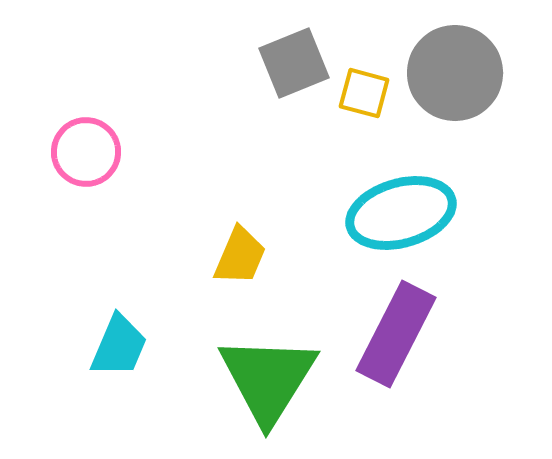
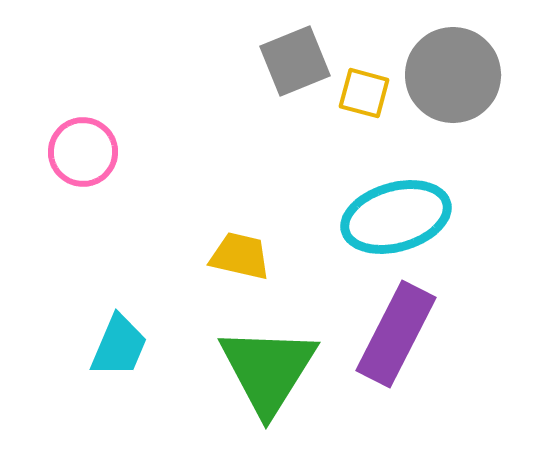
gray square: moved 1 px right, 2 px up
gray circle: moved 2 px left, 2 px down
pink circle: moved 3 px left
cyan ellipse: moved 5 px left, 4 px down
yellow trapezoid: rotated 100 degrees counterclockwise
green triangle: moved 9 px up
